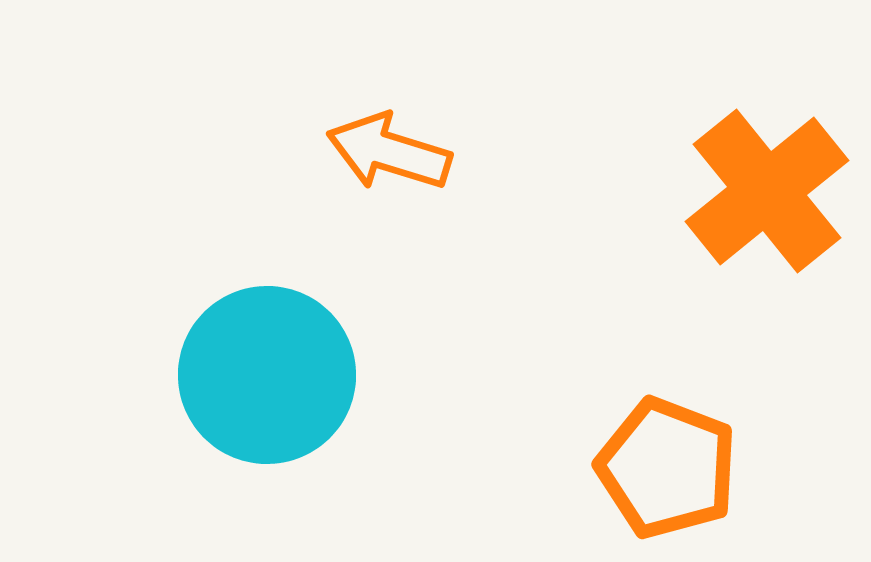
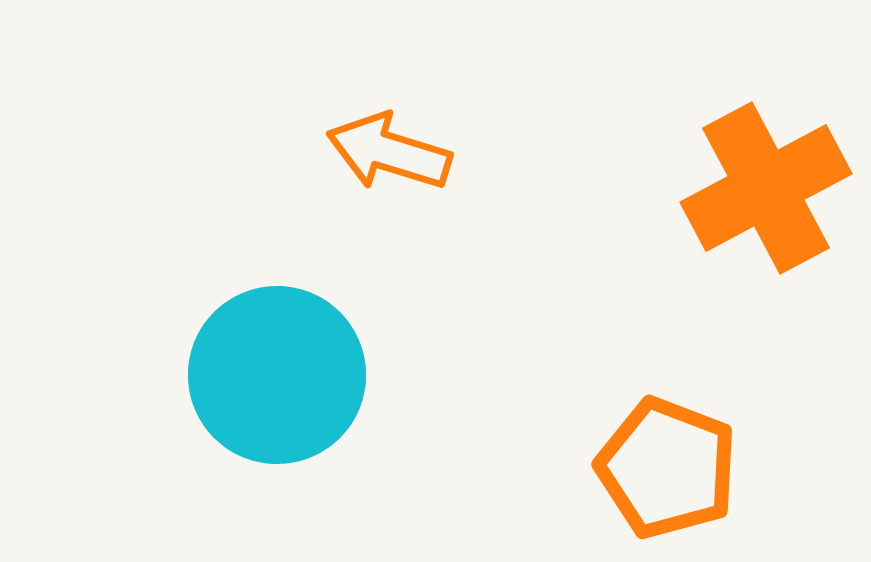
orange cross: moved 1 px left, 3 px up; rotated 11 degrees clockwise
cyan circle: moved 10 px right
